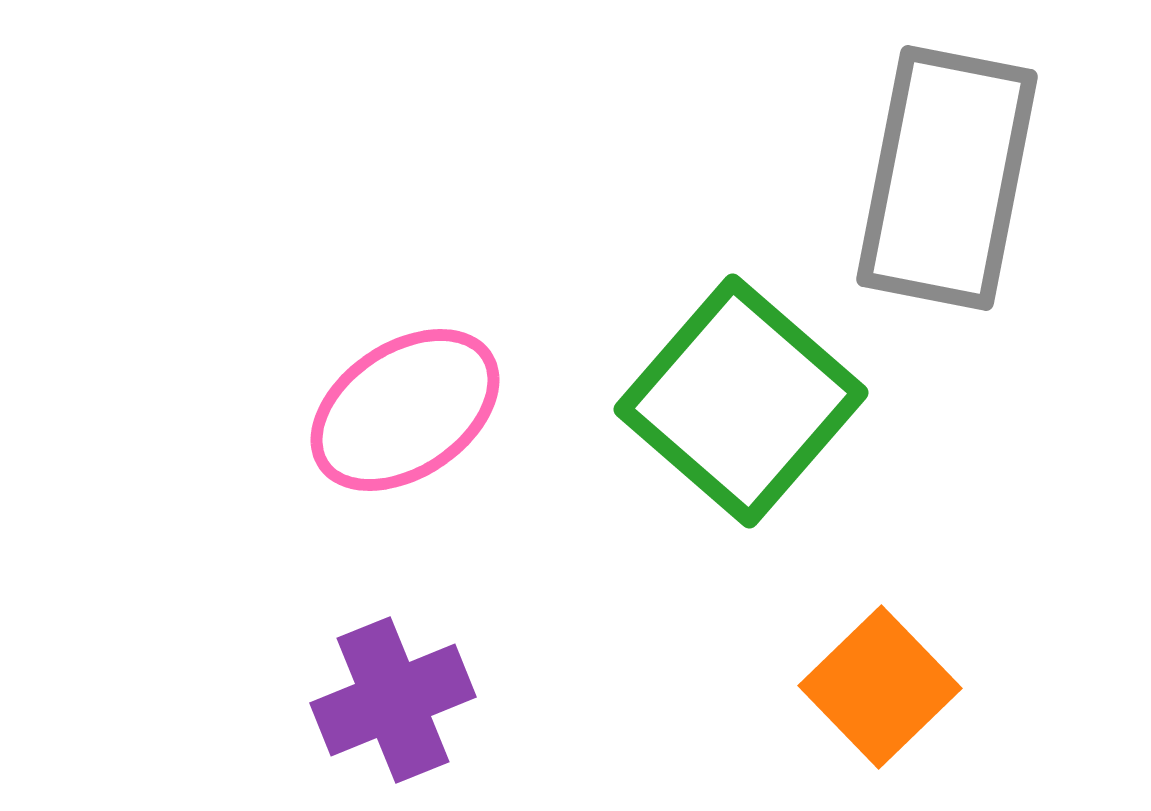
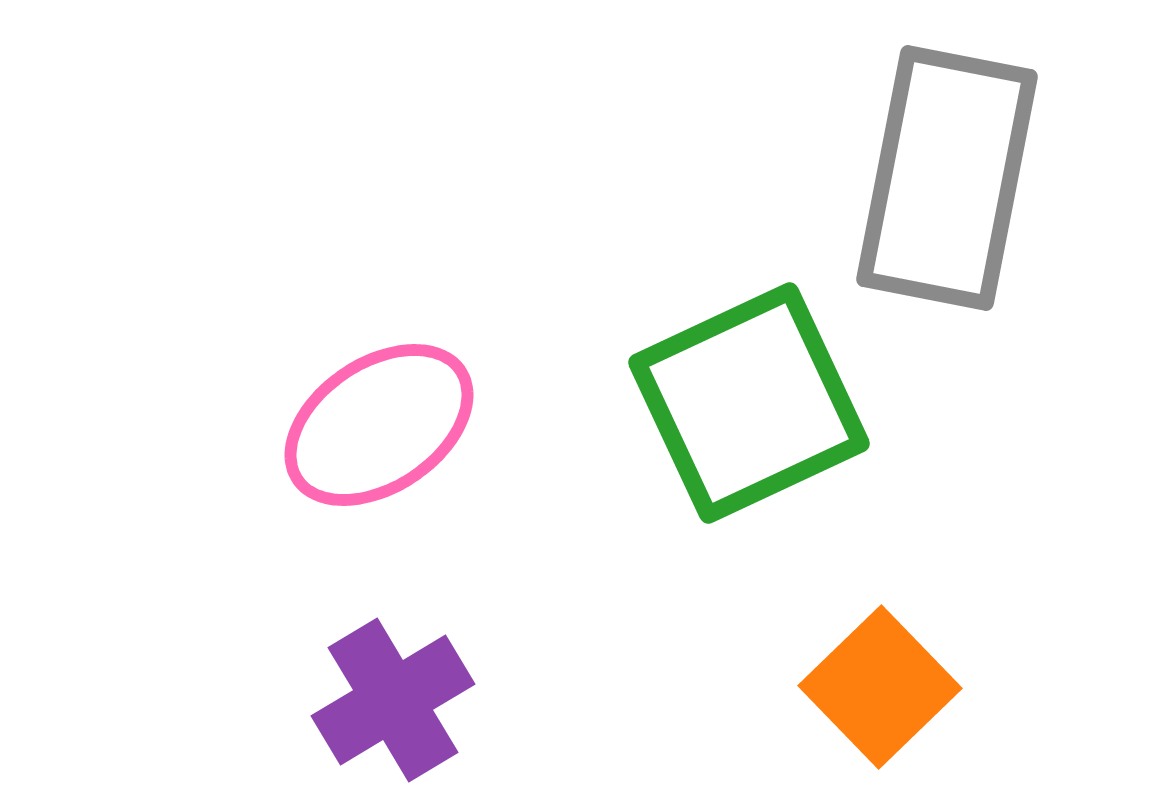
green square: moved 8 px right, 2 px down; rotated 24 degrees clockwise
pink ellipse: moved 26 px left, 15 px down
purple cross: rotated 9 degrees counterclockwise
